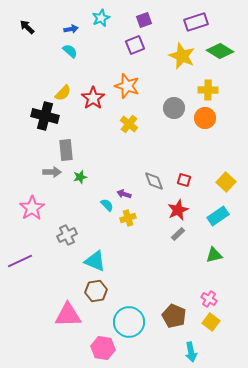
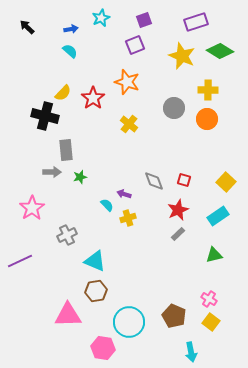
orange star at (127, 86): moved 4 px up
orange circle at (205, 118): moved 2 px right, 1 px down
